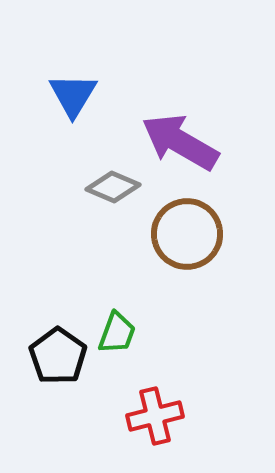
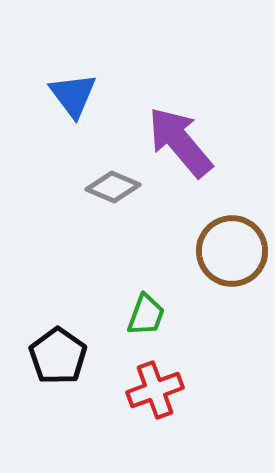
blue triangle: rotated 8 degrees counterclockwise
purple arrow: rotated 20 degrees clockwise
brown circle: moved 45 px right, 17 px down
green trapezoid: moved 29 px right, 18 px up
red cross: moved 26 px up; rotated 6 degrees counterclockwise
